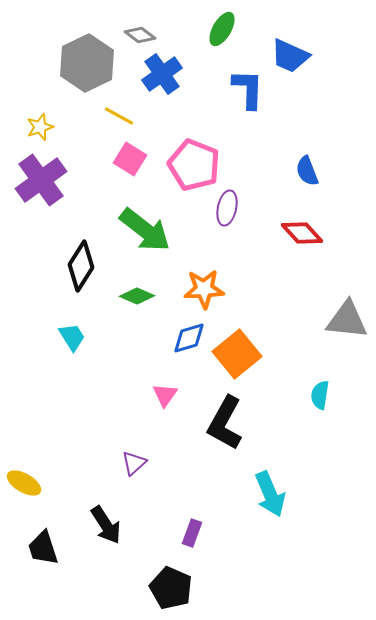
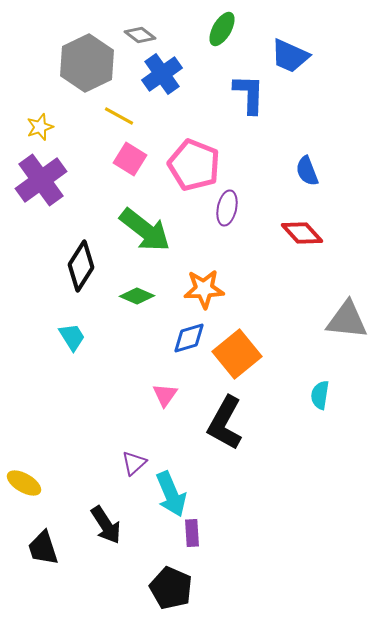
blue L-shape: moved 1 px right, 5 px down
cyan arrow: moved 99 px left
purple rectangle: rotated 24 degrees counterclockwise
